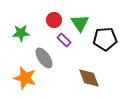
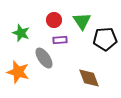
green triangle: moved 2 px right, 2 px up
green star: rotated 24 degrees clockwise
purple rectangle: moved 4 px left; rotated 48 degrees counterclockwise
orange star: moved 7 px left, 6 px up
